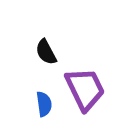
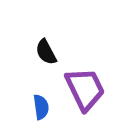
blue semicircle: moved 3 px left, 3 px down
